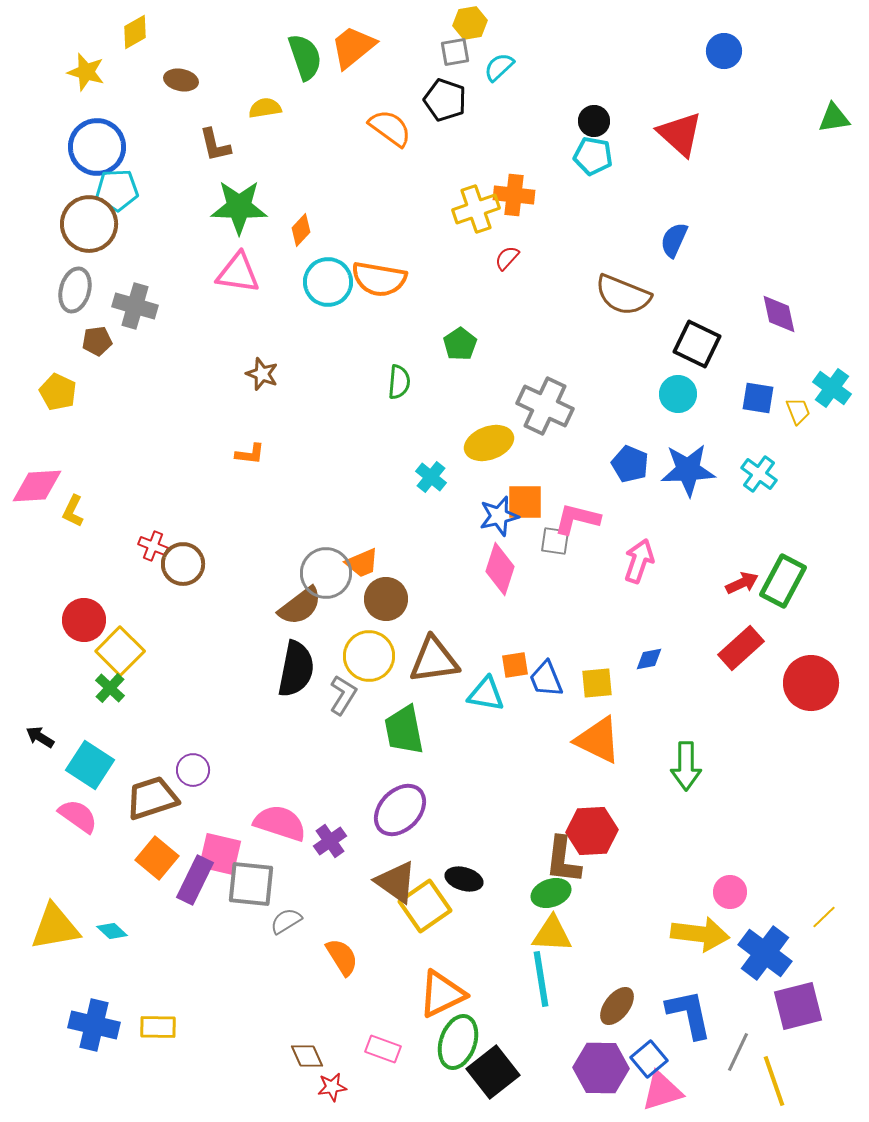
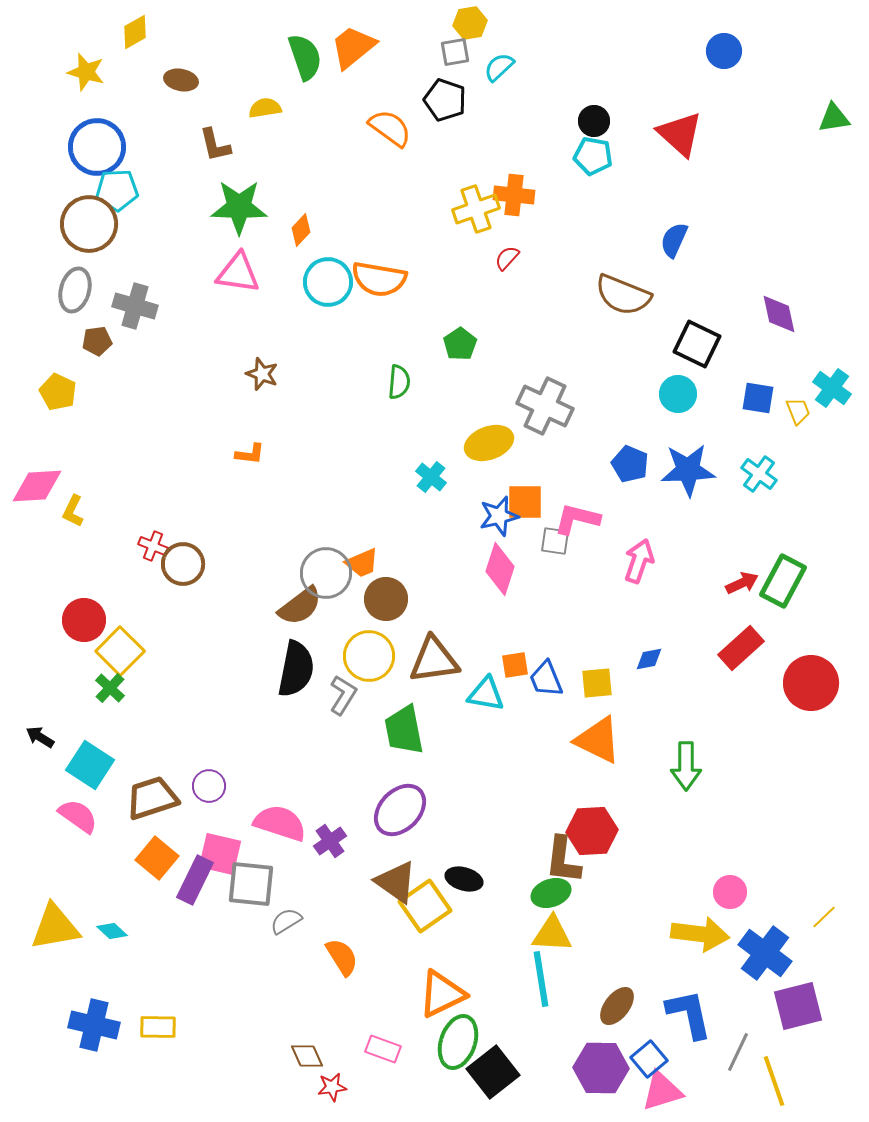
purple circle at (193, 770): moved 16 px right, 16 px down
